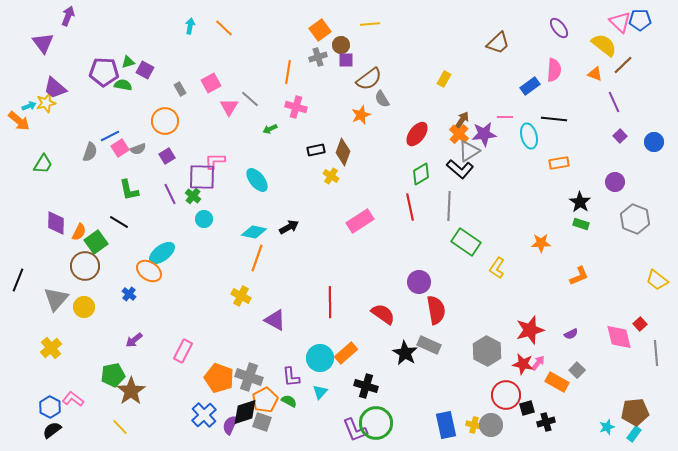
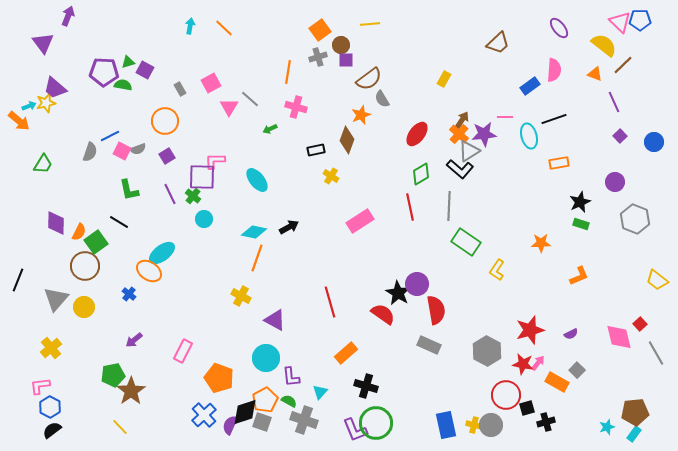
black line at (554, 119): rotated 25 degrees counterclockwise
pink square at (120, 148): moved 2 px right, 3 px down; rotated 30 degrees counterclockwise
brown diamond at (343, 152): moved 4 px right, 12 px up
black star at (580, 202): rotated 15 degrees clockwise
yellow L-shape at (497, 268): moved 2 px down
purple circle at (419, 282): moved 2 px left, 2 px down
red line at (330, 302): rotated 16 degrees counterclockwise
black star at (405, 353): moved 7 px left, 60 px up
gray line at (656, 353): rotated 25 degrees counterclockwise
cyan circle at (320, 358): moved 54 px left
gray cross at (249, 377): moved 55 px right, 43 px down
pink L-shape at (73, 399): moved 33 px left, 13 px up; rotated 45 degrees counterclockwise
